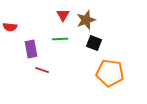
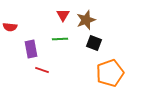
orange pentagon: rotated 28 degrees counterclockwise
